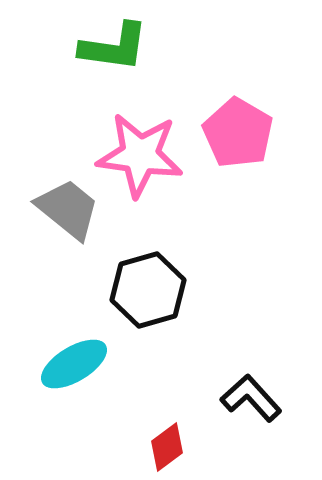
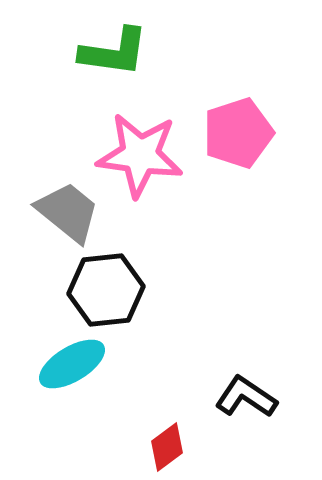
green L-shape: moved 5 px down
pink pentagon: rotated 24 degrees clockwise
gray trapezoid: moved 3 px down
black hexagon: moved 42 px left; rotated 10 degrees clockwise
cyan ellipse: moved 2 px left
black L-shape: moved 5 px left, 1 px up; rotated 14 degrees counterclockwise
